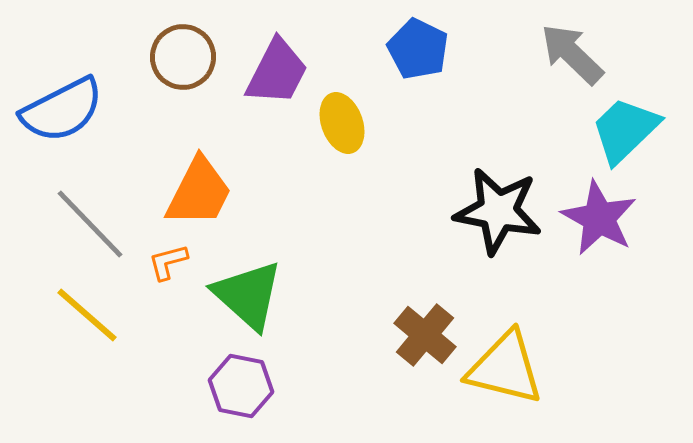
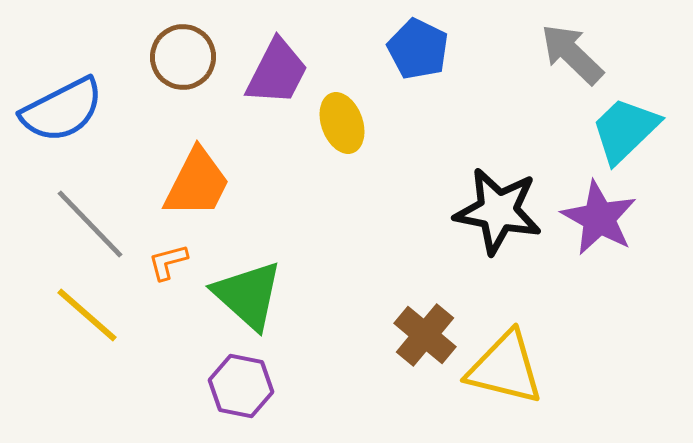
orange trapezoid: moved 2 px left, 9 px up
